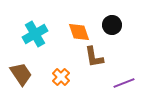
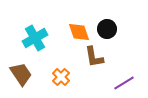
black circle: moved 5 px left, 4 px down
cyan cross: moved 4 px down
purple line: rotated 10 degrees counterclockwise
